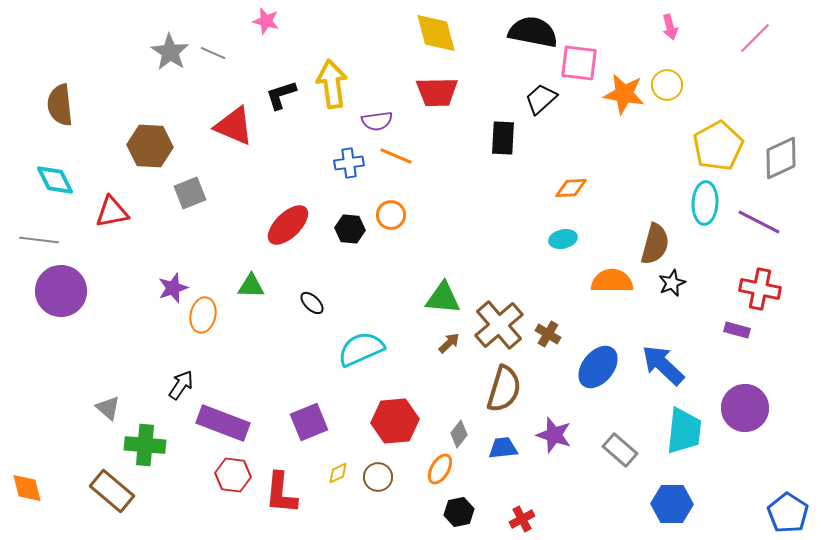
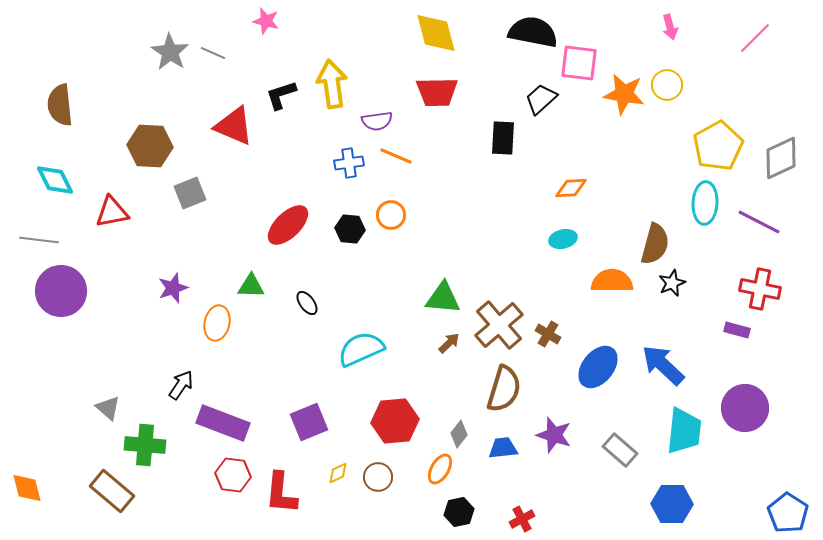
black ellipse at (312, 303): moved 5 px left; rotated 10 degrees clockwise
orange ellipse at (203, 315): moved 14 px right, 8 px down
